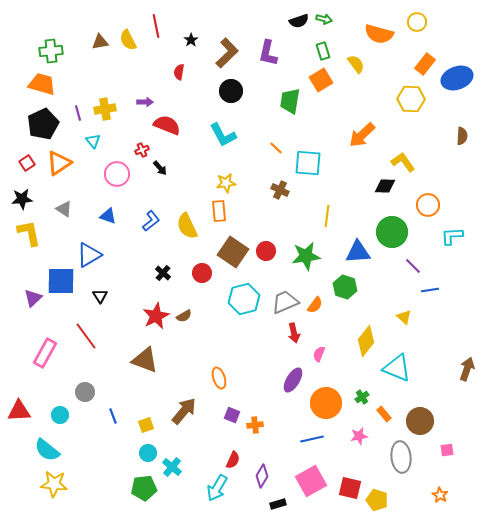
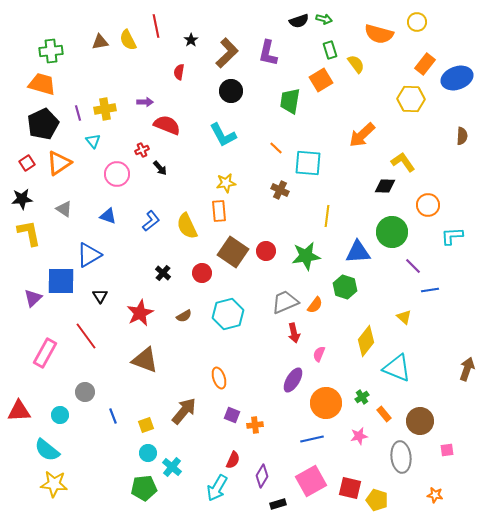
green rectangle at (323, 51): moved 7 px right, 1 px up
cyan hexagon at (244, 299): moved 16 px left, 15 px down
red star at (156, 316): moved 16 px left, 3 px up
orange star at (440, 495): moved 5 px left; rotated 21 degrees counterclockwise
